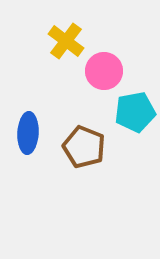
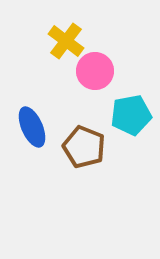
pink circle: moved 9 px left
cyan pentagon: moved 4 px left, 3 px down
blue ellipse: moved 4 px right, 6 px up; rotated 27 degrees counterclockwise
